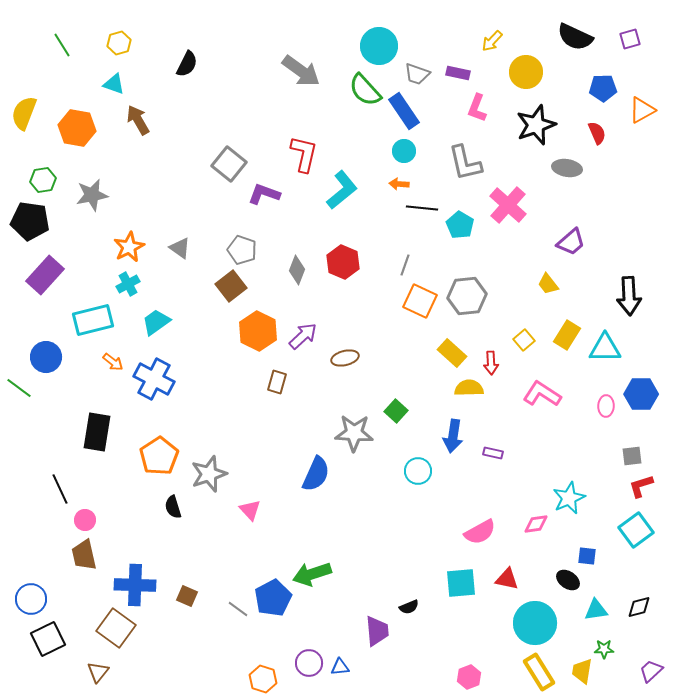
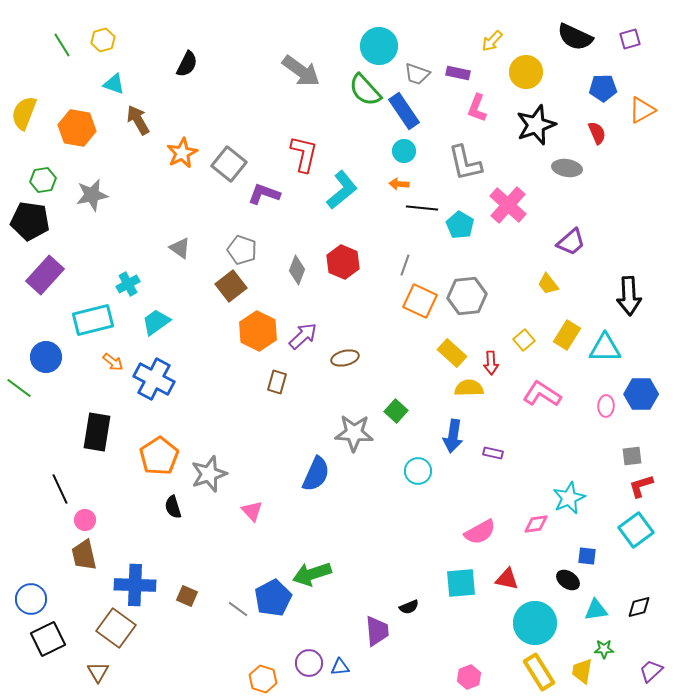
yellow hexagon at (119, 43): moved 16 px left, 3 px up
orange star at (129, 247): moved 53 px right, 94 px up
pink triangle at (250, 510): moved 2 px right, 1 px down
brown triangle at (98, 672): rotated 10 degrees counterclockwise
